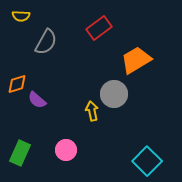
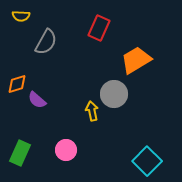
red rectangle: rotated 30 degrees counterclockwise
